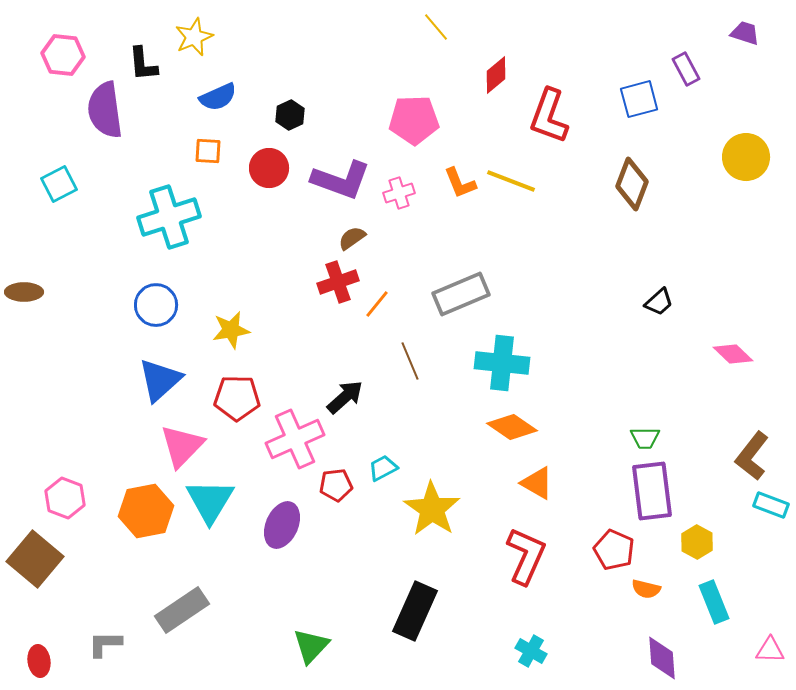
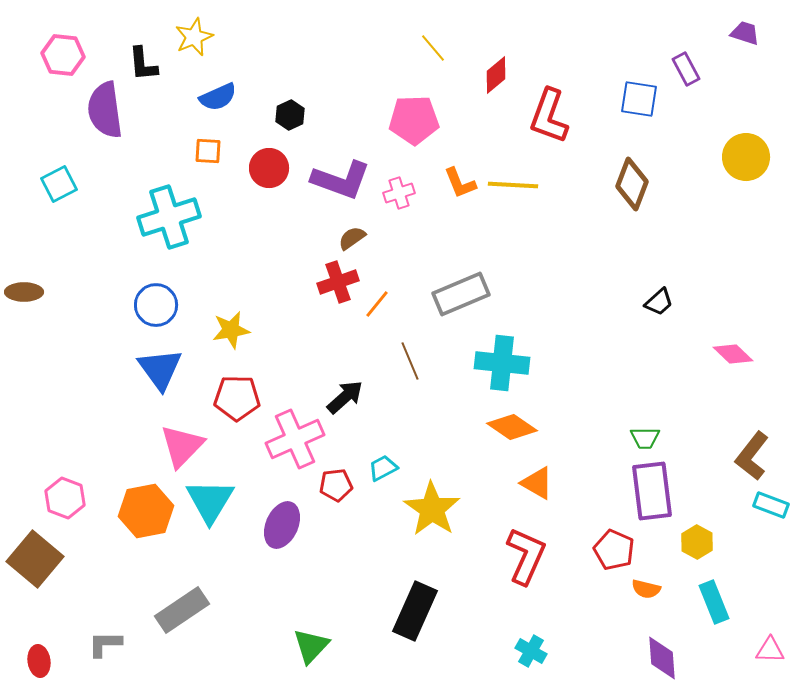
yellow line at (436, 27): moved 3 px left, 21 px down
blue square at (639, 99): rotated 24 degrees clockwise
yellow line at (511, 181): moved 2 px right, 4 px down; rotated 18 degrees counterclockwise
blue triangle at (160, 380): moved 11 px up; rotated 24 degrees counterclockwise
